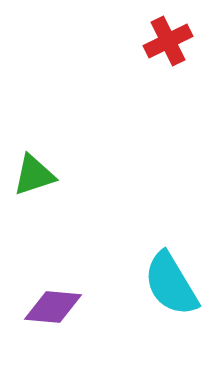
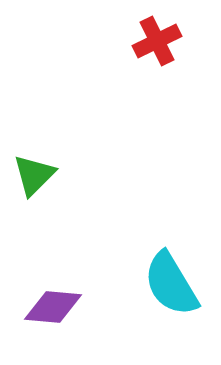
red cross: moved 11 px left
green triangle: rotated 27 degrees counterclockwise
